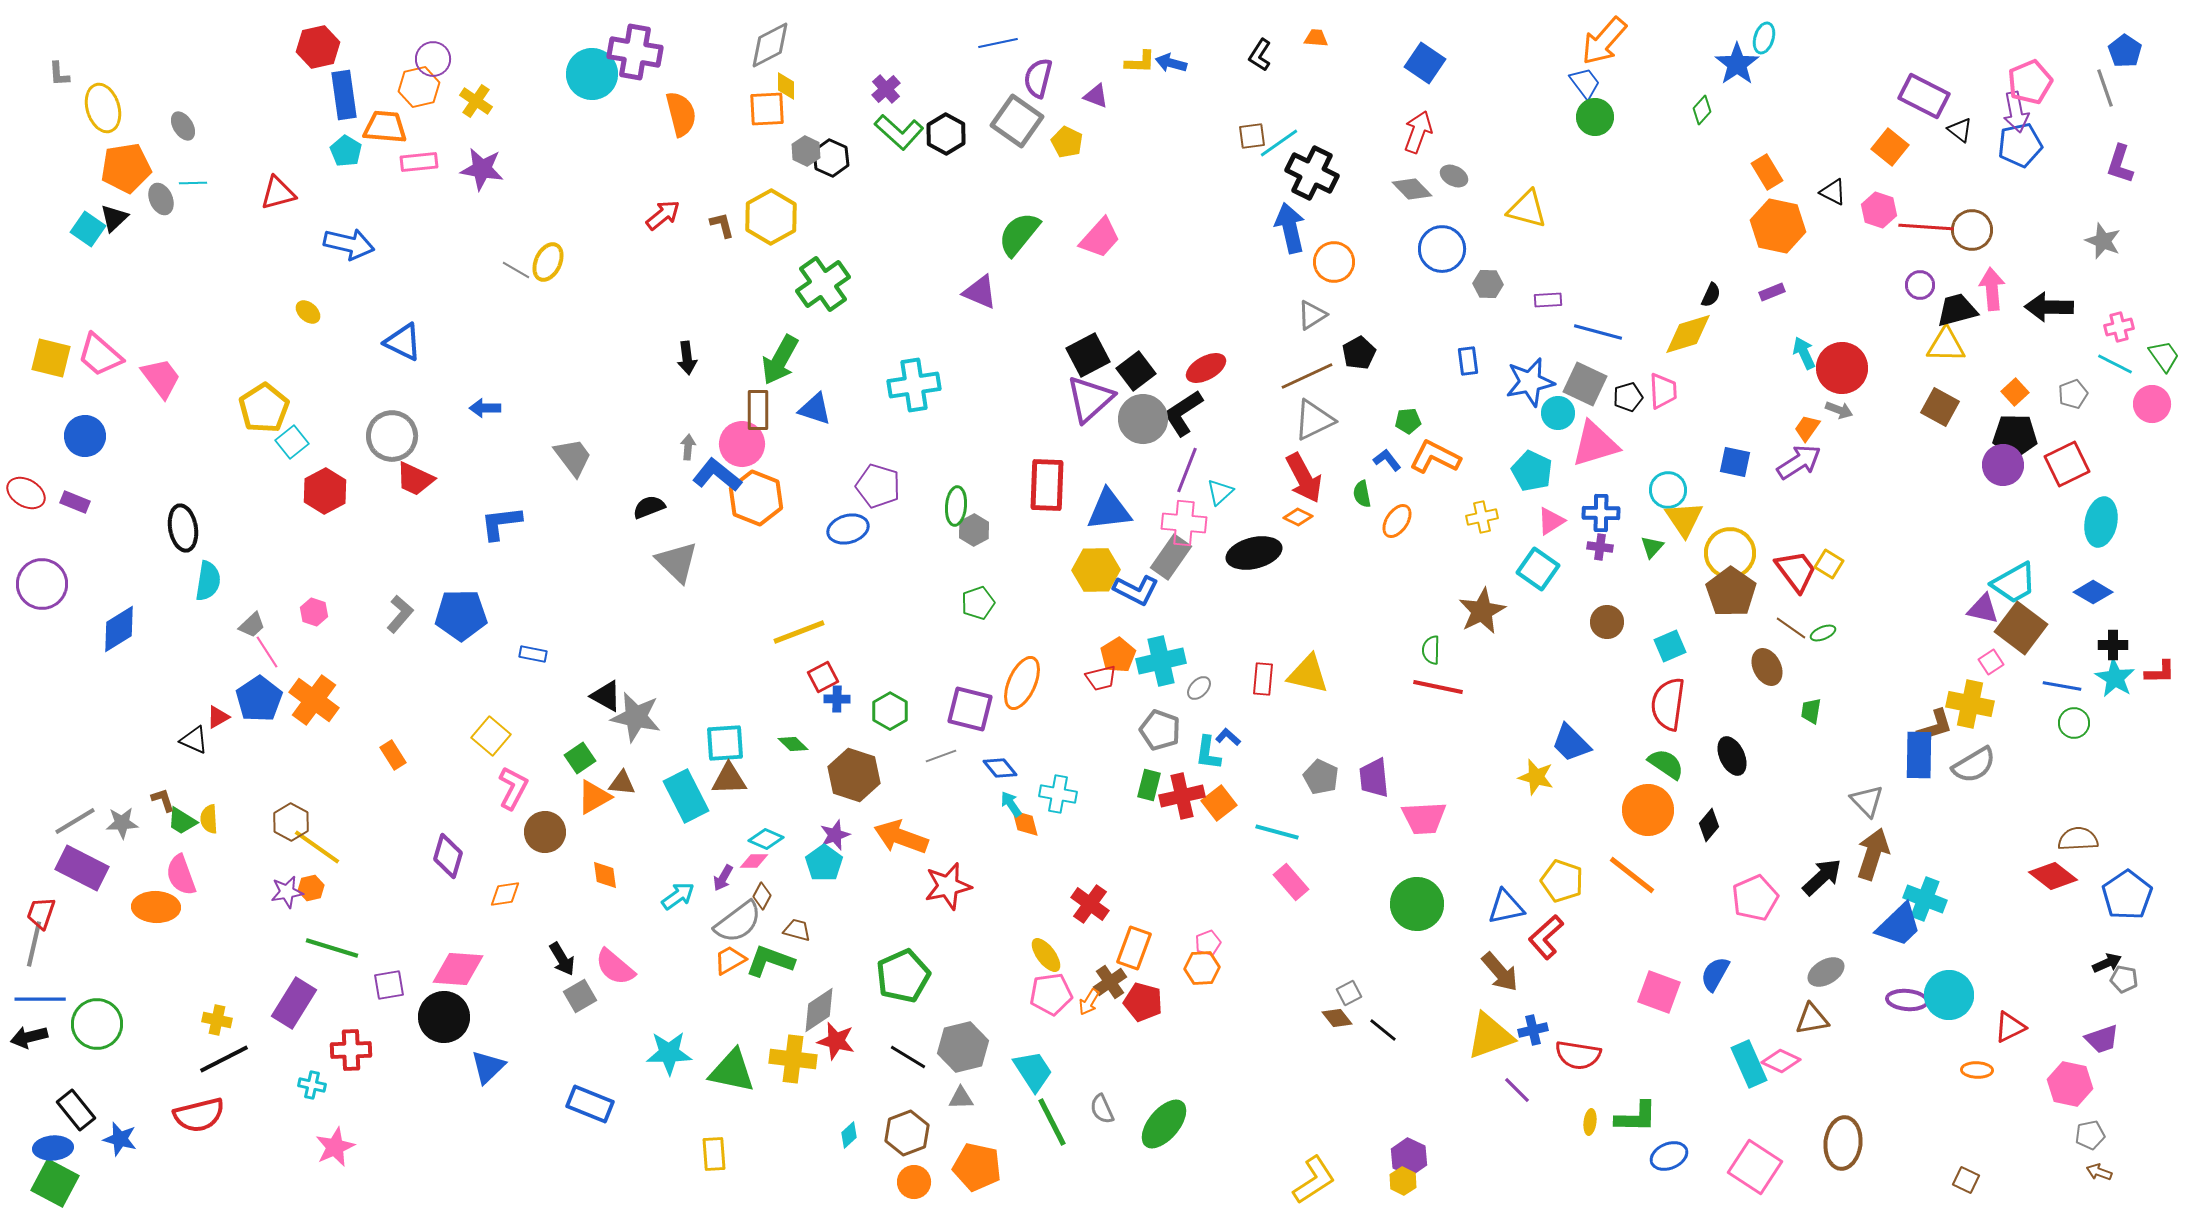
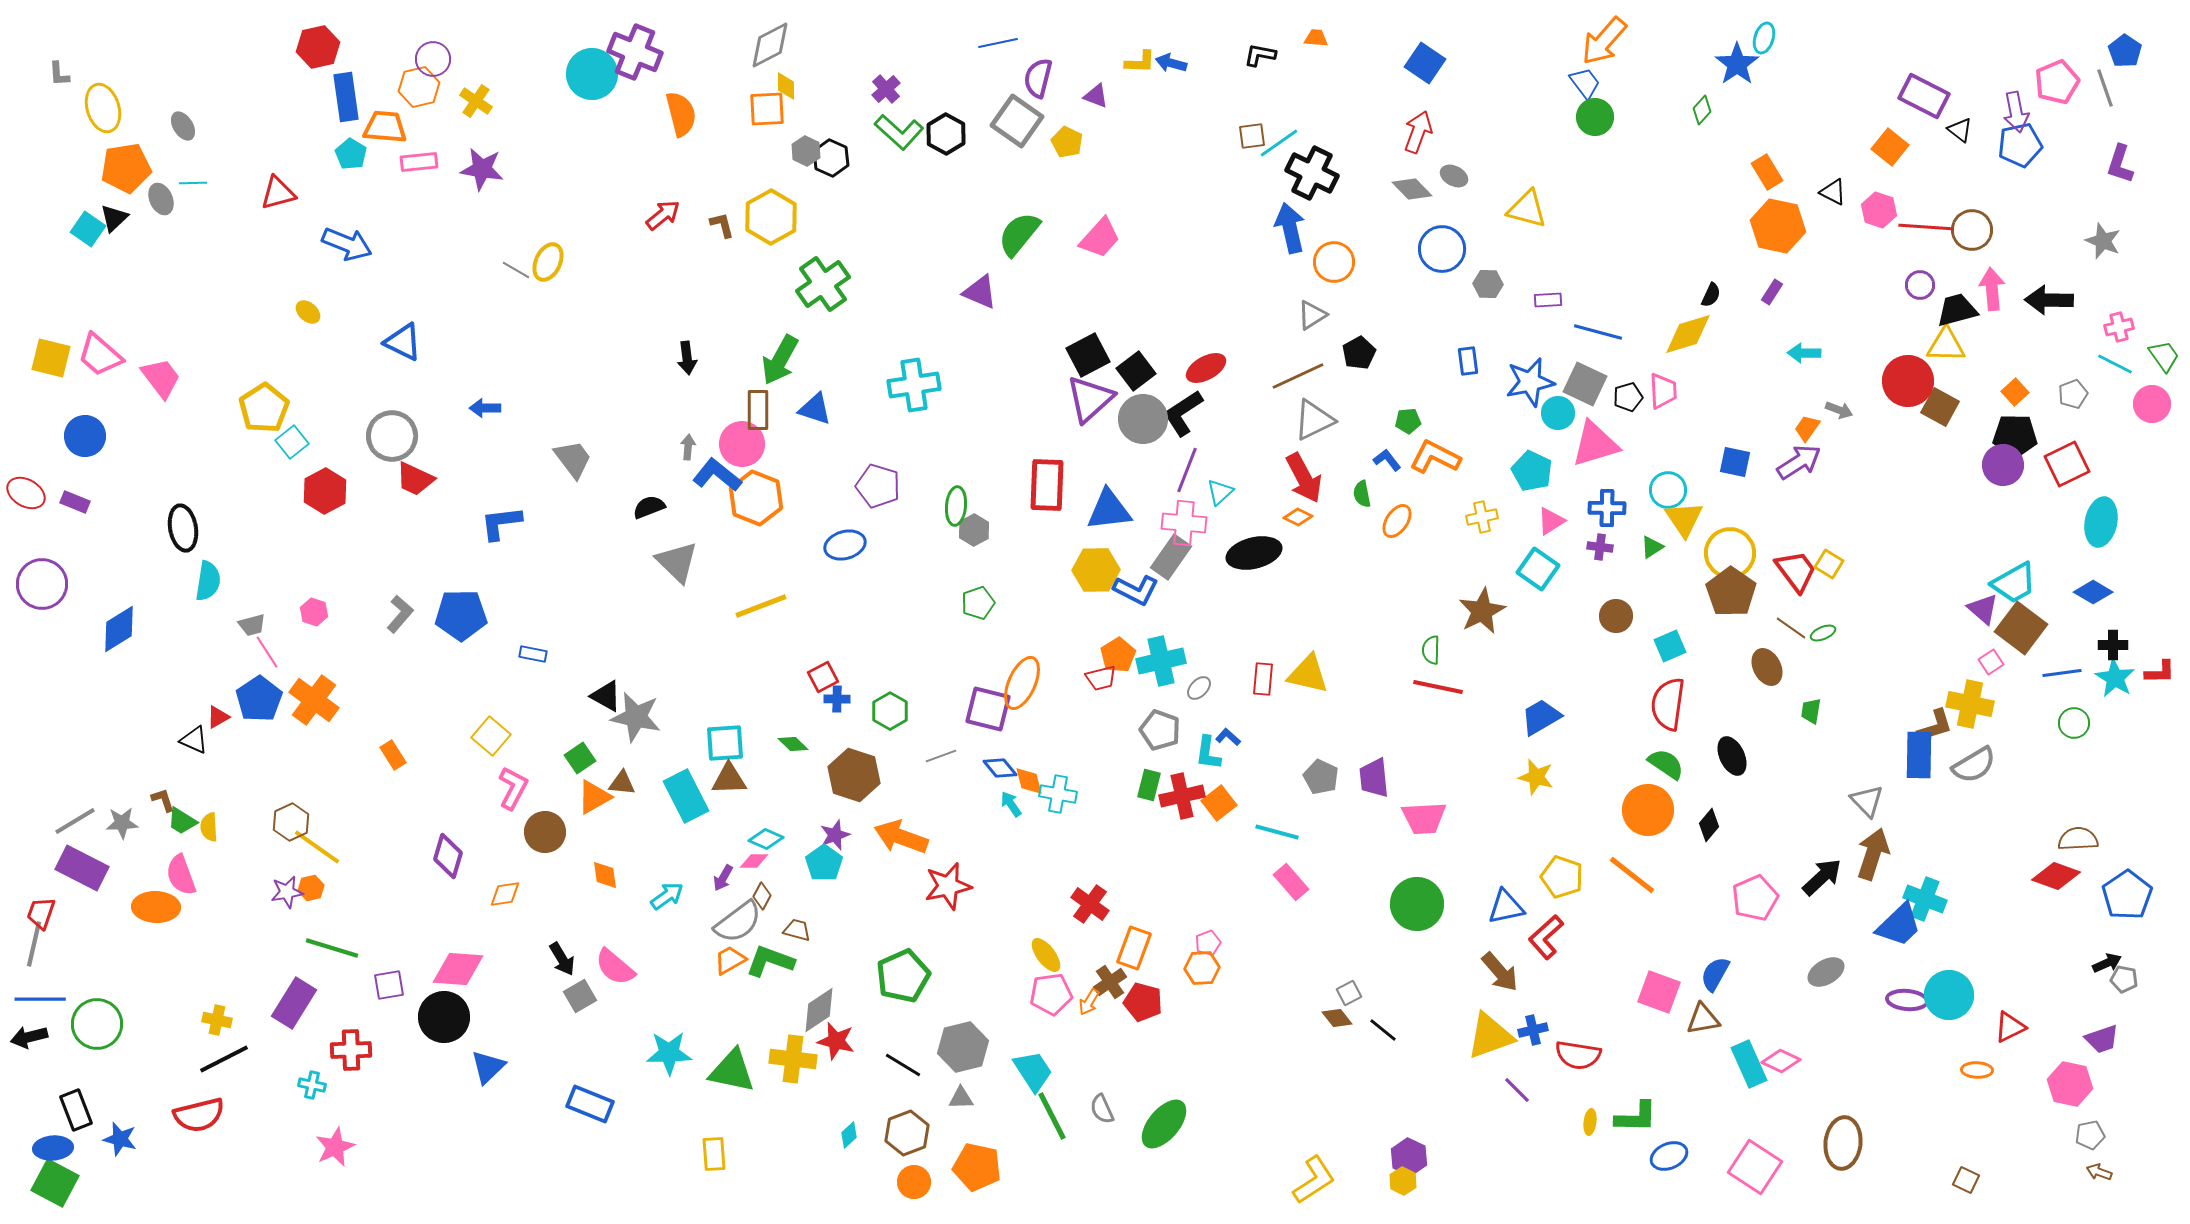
purple cross at (635, 52): rotated 12 degrees clockwise
black L-shape at (1260, 55): rotated 68 degrees clockwise
pink pentagon at (2030, 82): moved 27 px right
blue rectangle at (344, 95): moved 2 px right, 2 px down
cyan pentagon at (346, 151): moved 5 px right, 3 px down
blue arrow at (349, 244): moved 2 px left; rotated 9 degrees clockwise
purple rectangle at (1772, 292): rotated 35 degrees counterclockwise
black arrow at (2049, 307): moved 7 px up
cyan arrow at (1804, 353): rotated 64 degrees counterclockwise
red circle at (1842, 368): moved 66 px right, 13 px down
brown line at (1307, 376): moved 9 px left
gray trapezoid at (573, 457): moved 2 px down
blue cross at (1601, 513): moved 6 px right, 5 px up
blue ellipse at (848, 529): moved 3 px left, 16 px down
green triangle at (1652, 547): rotated 15 degrees clockwise
purple triangle at (1983, 609): rotated 28 degrees clockwise
brown circle at (1607, 622): moved 9 px right, 6 px up
gray trapezoid at (252, 625): rotated 28 degrees clockwise
yellow line at (799, 632): moved 38 px left, 26 px up
blue line at (2062, 686): moved 13 px up; rotated 18 degrees counterclockwise
purple square at (970, 709): moved 18 px right
blue trapezoid at (1571, 743): moved 30 px left, 26 px up; rotated 105 degrees clockwise
yellow semicircle at (209, 819): moved 8 px down
brown hexagon at (291, 822): rotated 6 degrees clockwise
orange diamond at (1025, 823): moved 4 px right, 42 px up
red diamond at (2053, 876): moved 3 px right; rotated 18 degrees counterclockwise
yellow pentagon at (1562, 881): moved 4 px up
cyan arrow at (678, 896): moved 11 px left
brown triangle at (1812, 1019): moved 109 px left
black line at (908, 1057): moved 5 px left, 8 px down
black rectangle at (76, 1110): rotated 18 degrees clockwise
green line at (1052, 1122): moved 6 px up
